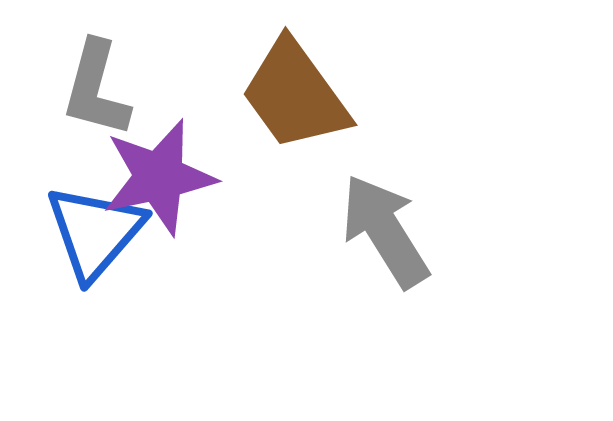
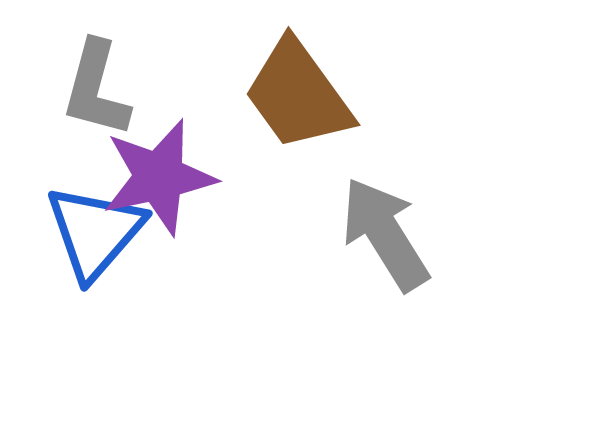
brown trapezoid: moved 3 px right
gray arrow: moved 3 px down
